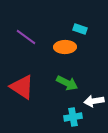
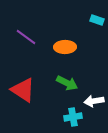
cyan rectangle: moved 17 px right, 9 px up
red triangle: moved 1 px right, 3 px down
